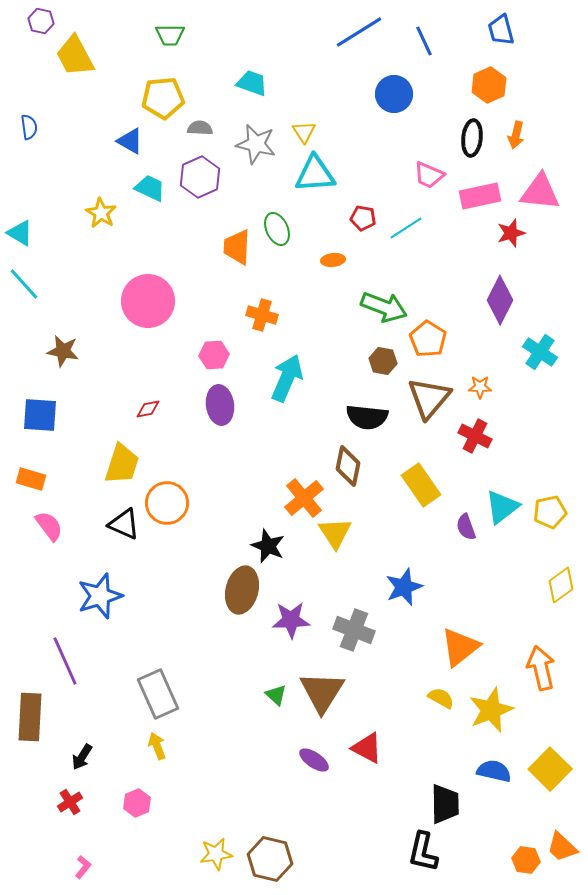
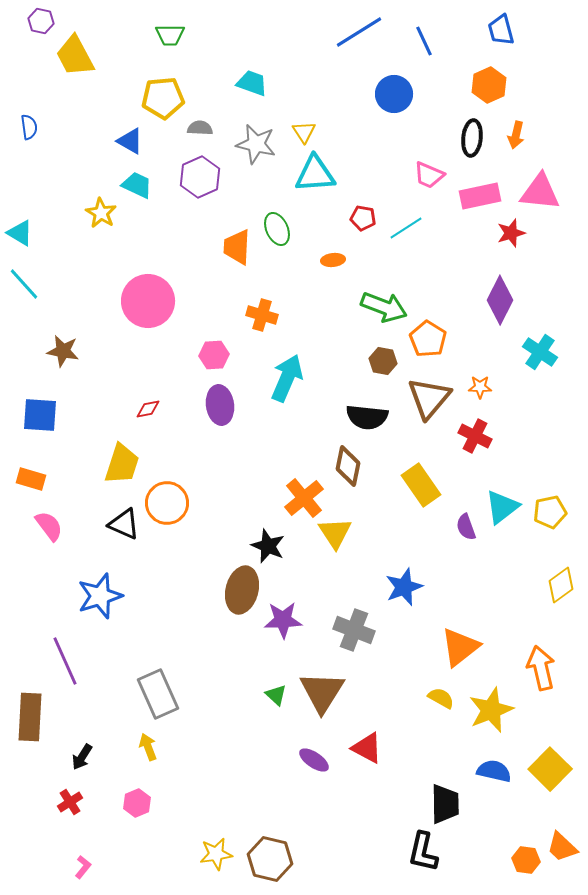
cyan trapezoid at (150, 188): moved 13 px left, 3 px up
purple star at (291, 620): moved 8 px left
yellow arrow at (157, 746): moved 9 px left, 1 px down
